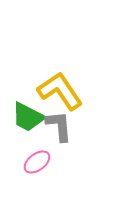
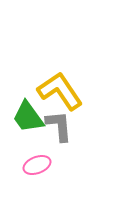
green trapezoid: rotated 27 degrees clockwise
pink ellipse: moved 3 px down; rotated 16 degrees clockwise
